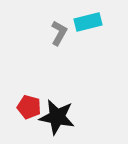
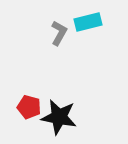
black star: moved 2 px right
